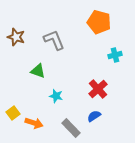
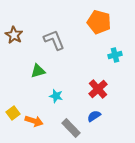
brown star: moved 2 px left, 2 px up; rotated 12 degrees clockwise
green triangle: rotated 35 degrees counterclockwise
orange arrow: moved 2 px up
